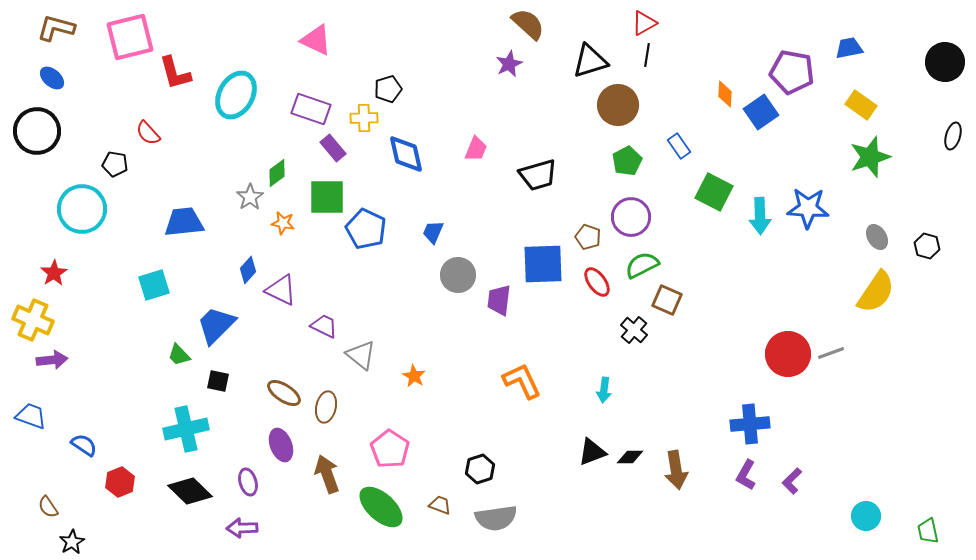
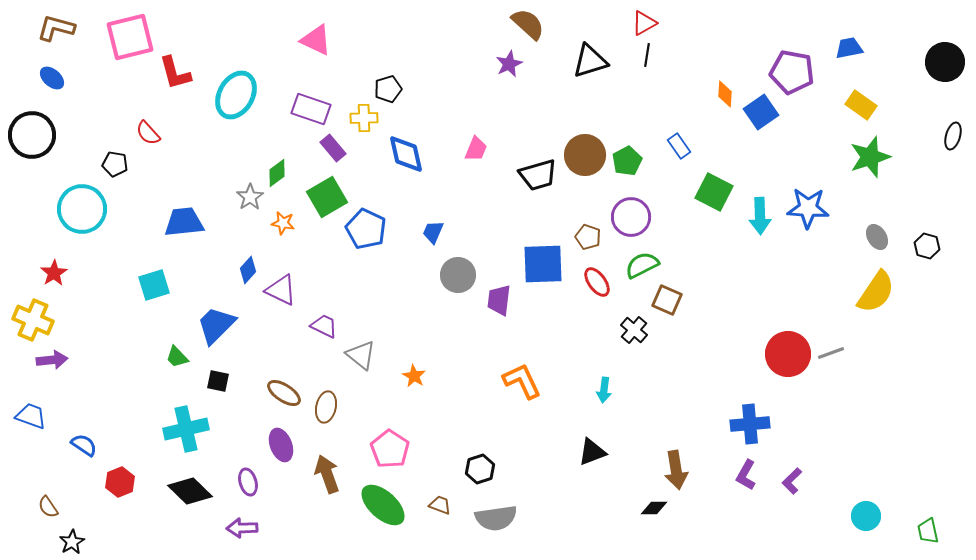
brown circle at (618, 105): moved 33 px left, 50 px down
black circle at (37, 131): moved 5 px left, 4 px down
green square at (327, 197): rotated 30 degrees counterclockwise
green trapezoid at (179, 355): moved 2 px left, 2 px down
black diamond at (630, 457): moved 24 px right, 51 px down
green ellipse at (381, 507): moved 2 px right, 2 px up
